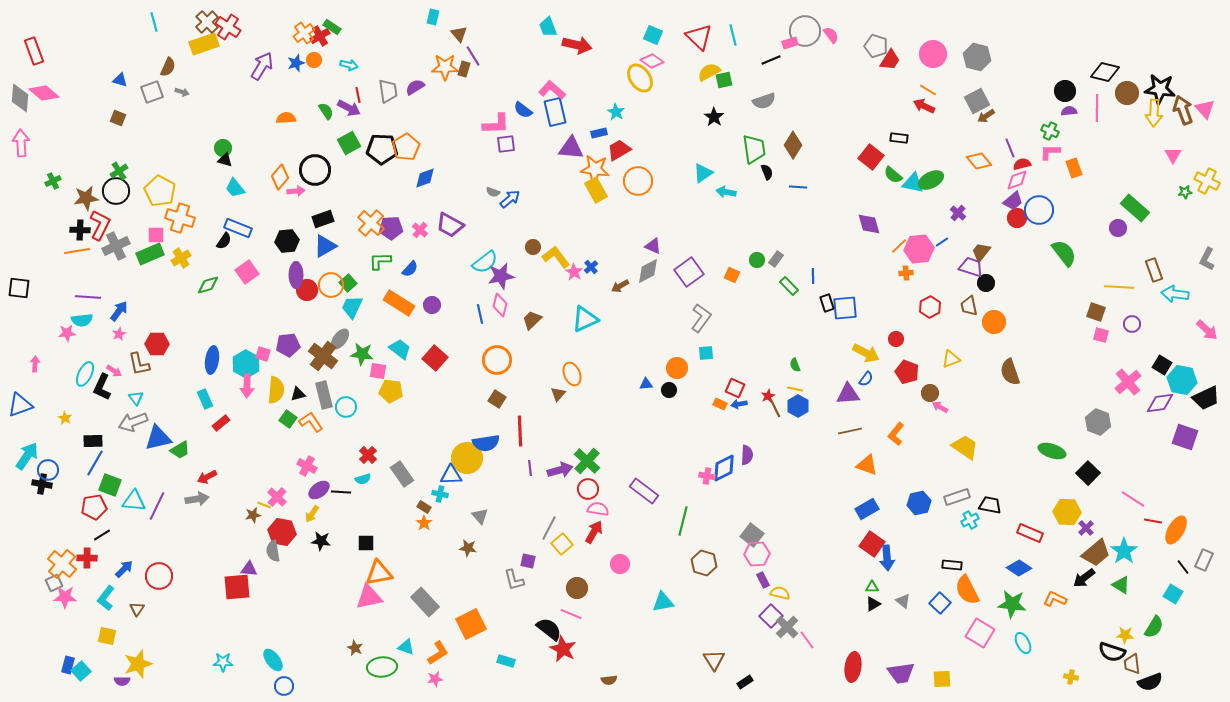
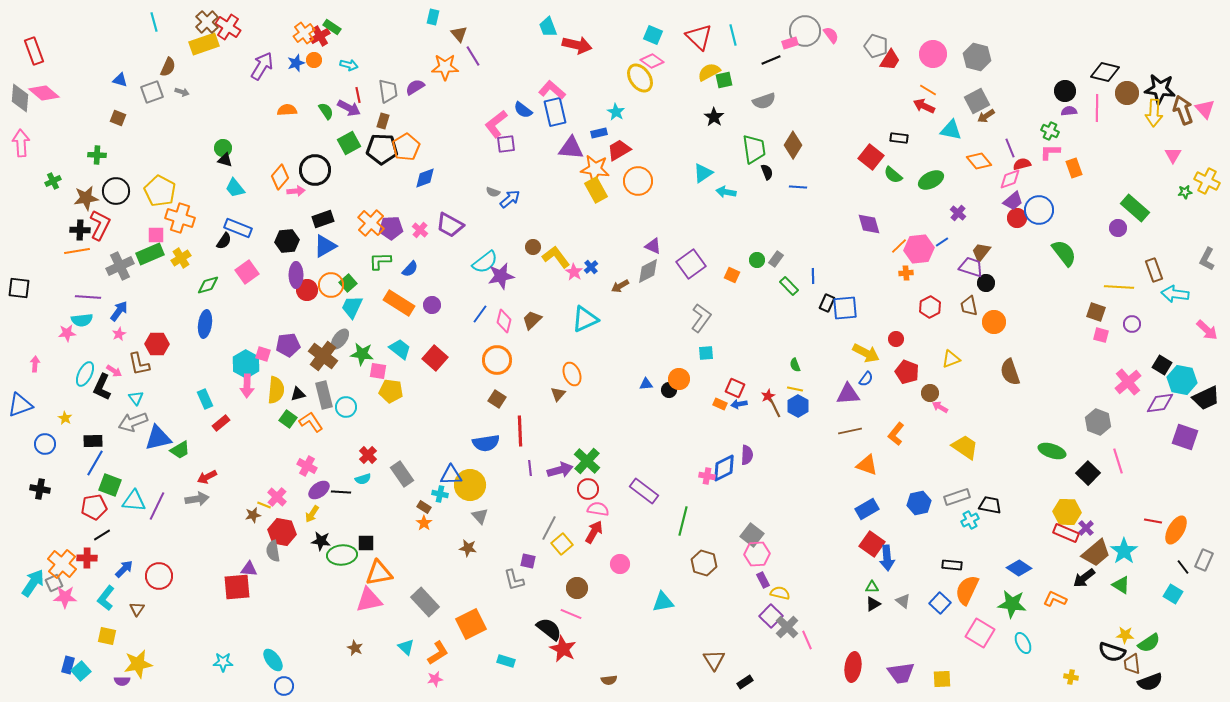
brown rectangle at (464, 69): moved 81 px left, 52 px down
orange semicircle at (286, 118): moved 1 px right, 8 px up
pink L-shape at (496, 124): rotated 144 degrees clockwise
green cross at (119, 171): moved 22 px left, 16 px up; rotated 36 degrees clockwise
pink diamond at (1017, 180): moved 7 px left, 1 px up
cyan triangle at (913, 183): moved 38 px right, 53 px up
gray cross at (116, 246): moved 4 px right, 20 px down
purple square at (689, 272): moved 2 px right, 8 px up
black rectangle at (827, 303): rotated 42 degrees clockwise
pink diamond at (500, 305): moved 4 px right, 16 px down
blue line at (480, 314): rotated 48 degrees clockwise
blue ellipse at (212, 360): moved 7 px left, 36 px up
orange circle at (677, 368): moved 2 px right, 11 px down
cyan arrow at (27, 456): moved 6 px right, 127 px down
yellow circle at (467, 458): moved 3 px right, 27 px down
blue circle at (48, 470): moved 3 px left, 26 px up
black cross at (42, 484): moved 2 px left, 5 px down
pink line at (1133, 499): moved 15 px left, 38 px up; rotated 40 degrees clockwise
red rectangle at (1030, 533): moved 36 px right
orange semicircle at (967, 590): rotated 52 degrees clockwise
pink triangle at (369, 597): moved 3 px down
green semicircle at (1154, 627): moved 5 px left, 16 px down; rotated 25 degrees clockwise
pink line at (807, 640): rotated 12 degrees clockwise
cyan triangle at (406, 647): rotated 24 degrees clockwise
yellow star at (138, 664): rotated 8 degrees clockwise
green ellipse at (382, 667): moved 40 px left, 112 px up
